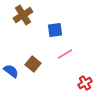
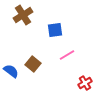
pink line: moved 2 px right, 1 px down
